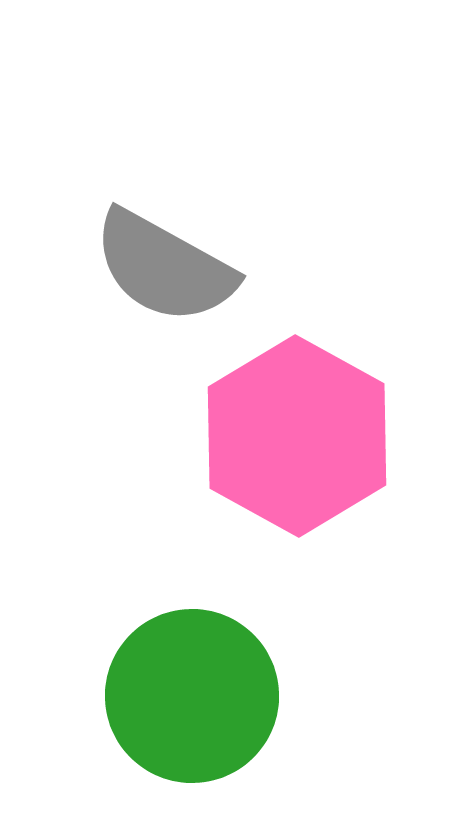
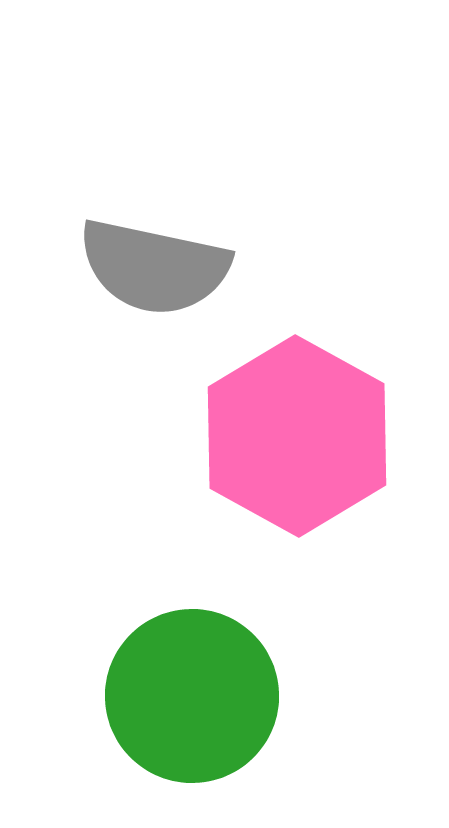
gray semicircle: moved 10 px left; rotated 17 degrees counterclockwise
